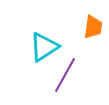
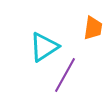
orange trapezoid: moved 1 px down
